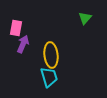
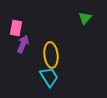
cyan trapezoid: rotated 15 degrees counterclockwise
